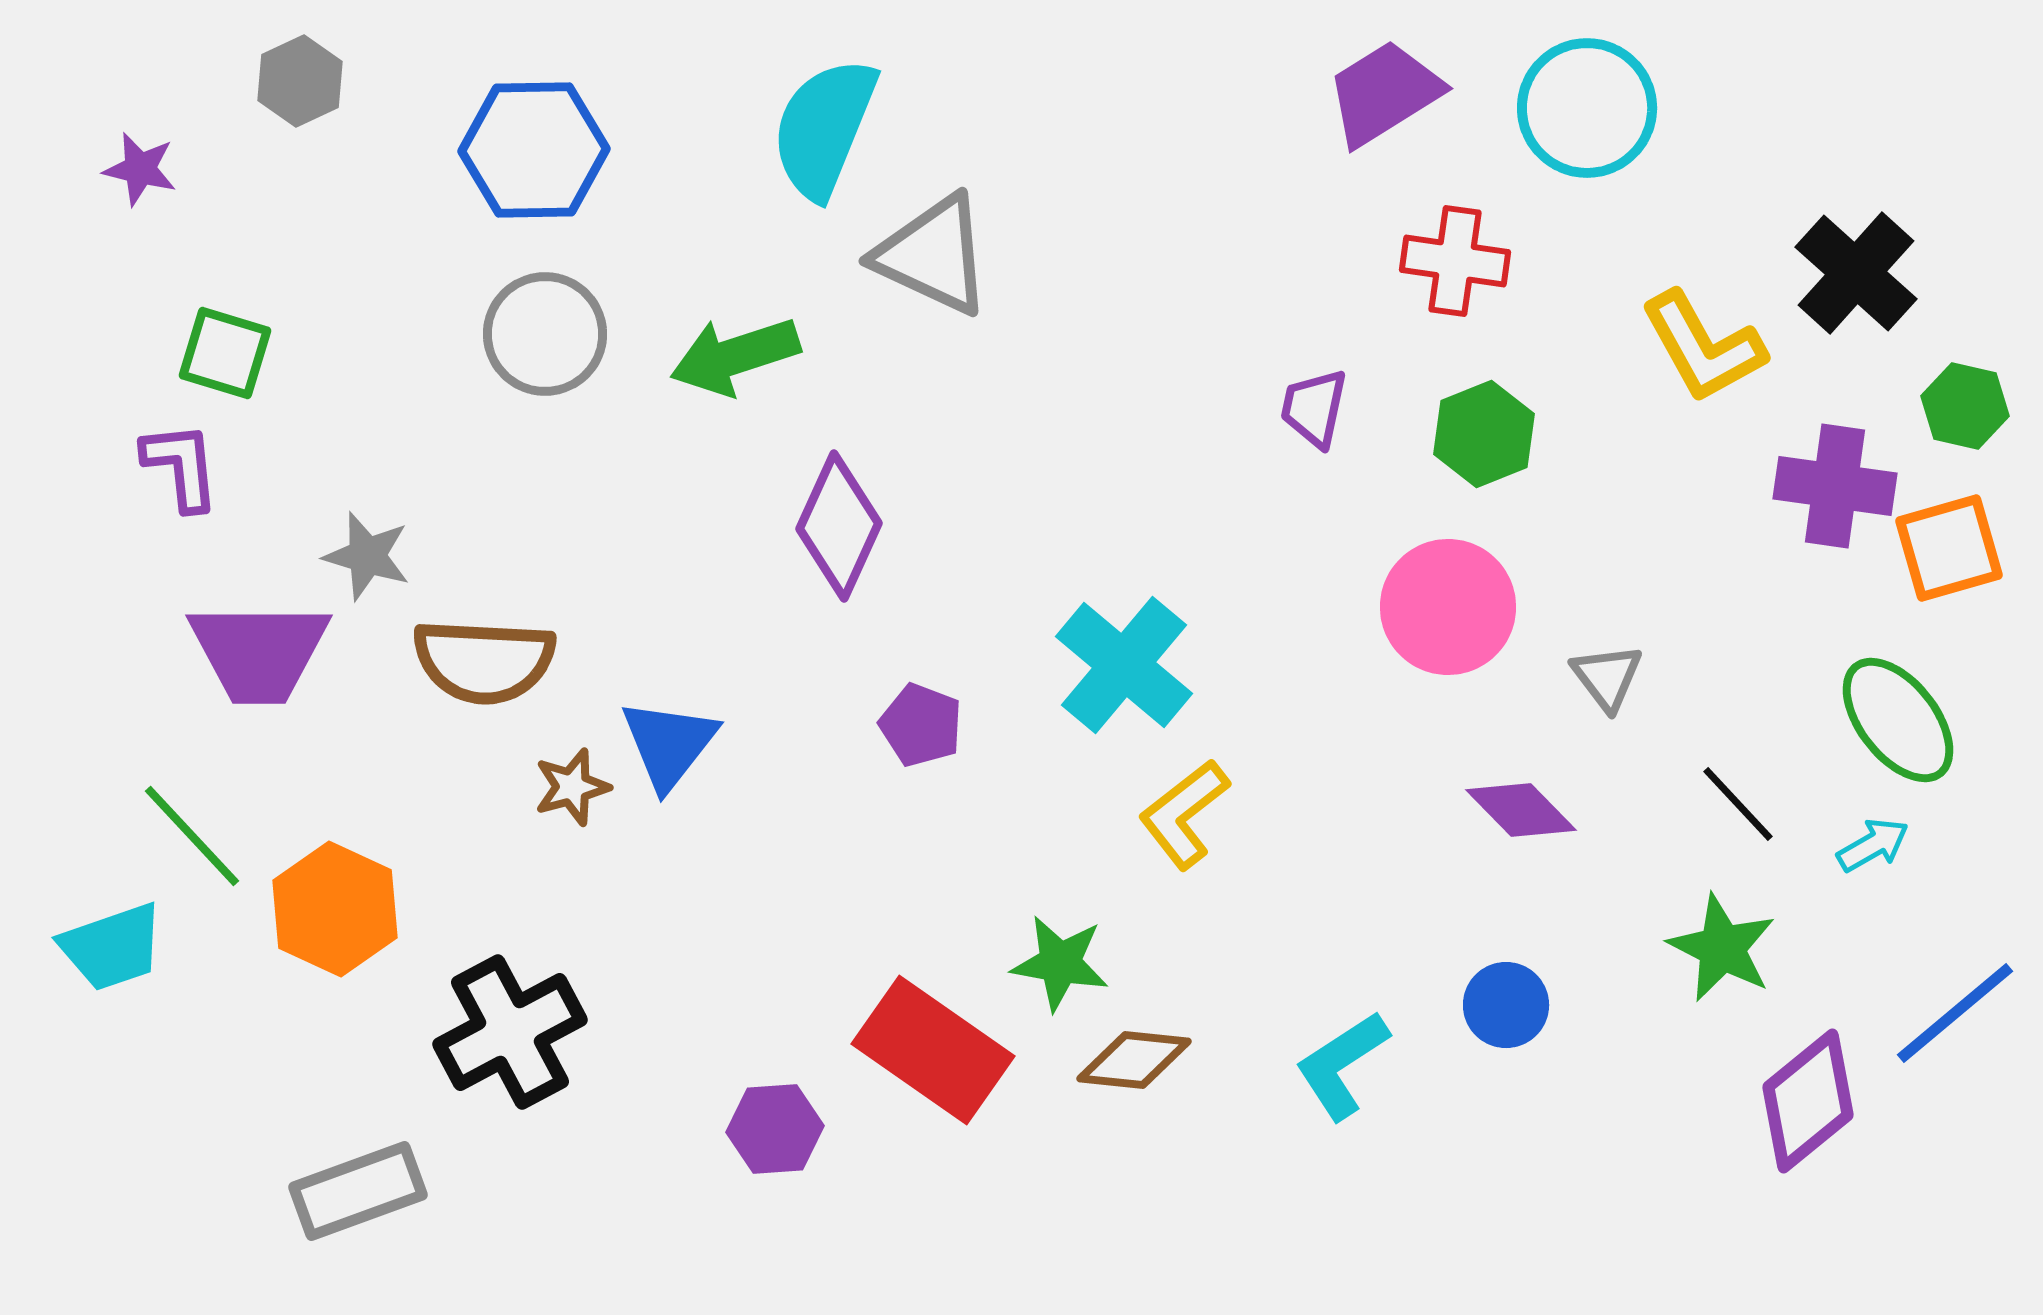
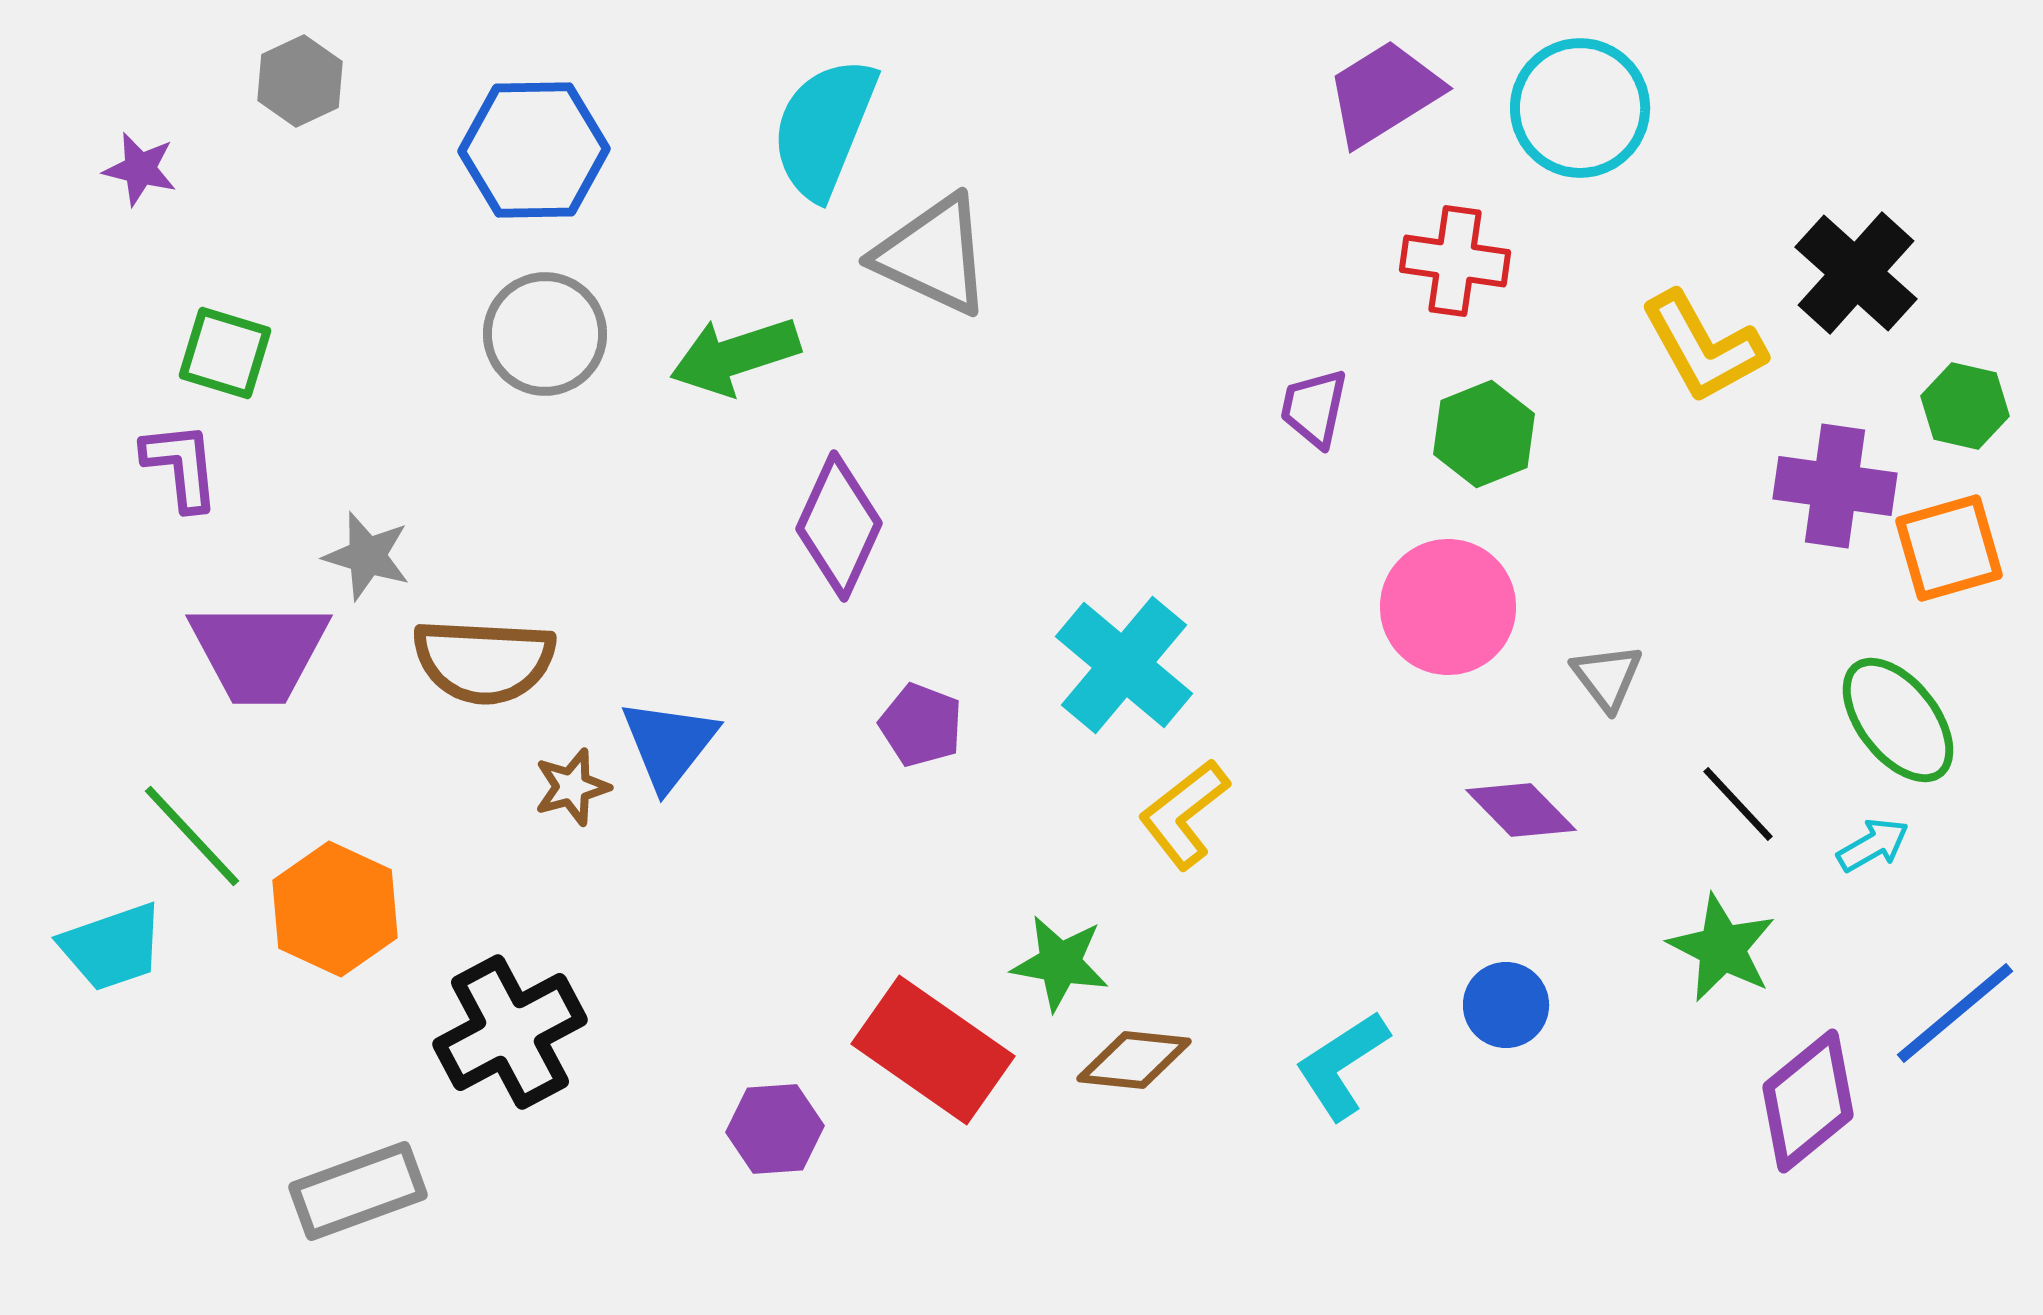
cyan circle at (1587, 108): moved 7 px left
